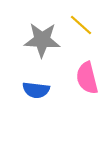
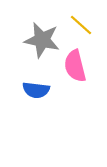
gray star: rotated 9 degrees clockwise
pink semicircle: moved 12 px left, 12 px up
